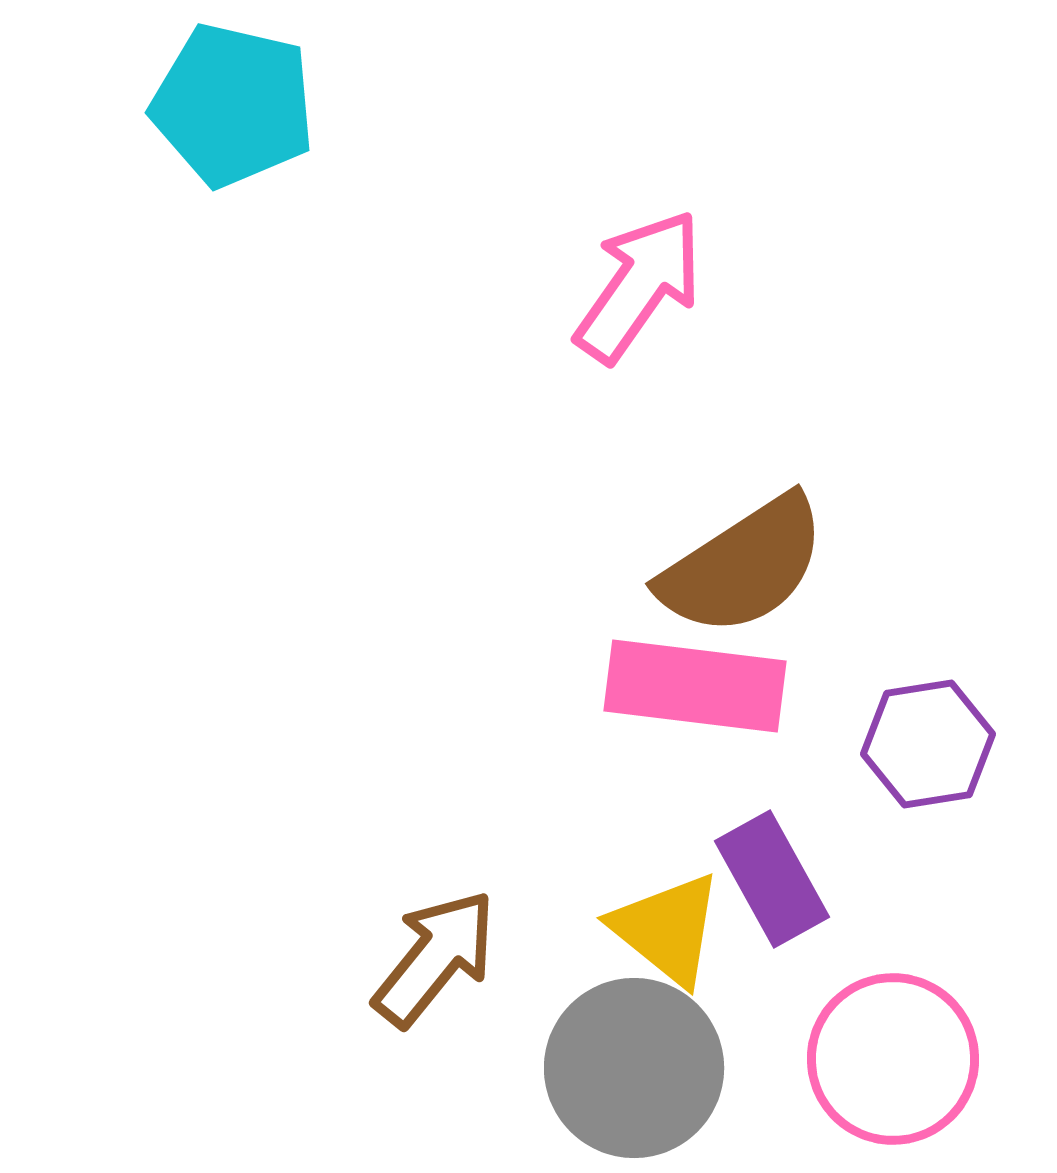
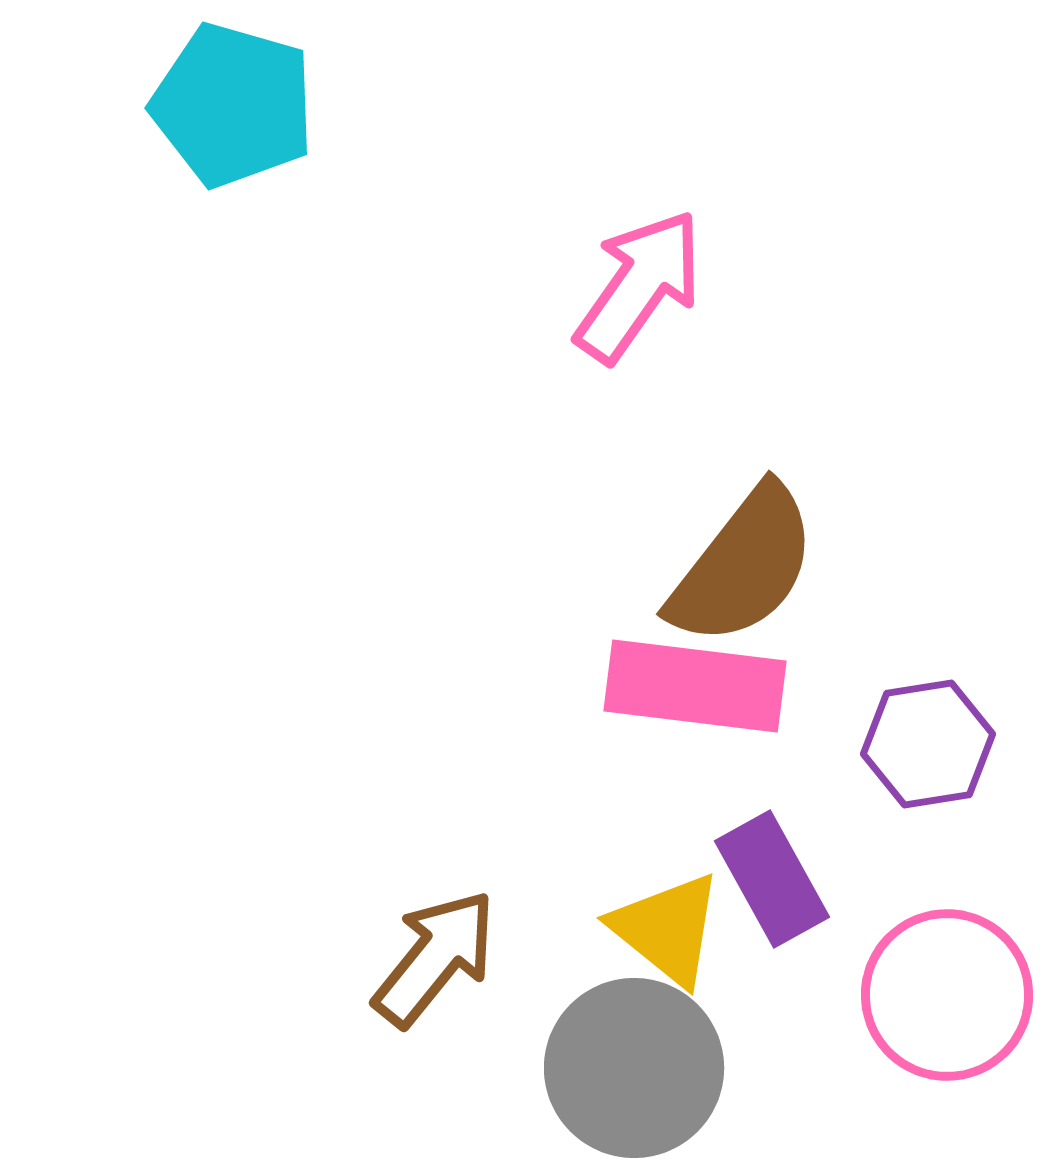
cyan pentagon: rotated 3 degrees clockwise
brown semicircle: rotated 19 degrees counterclockwise
pink circle: moved 54 px right, 64 px up
